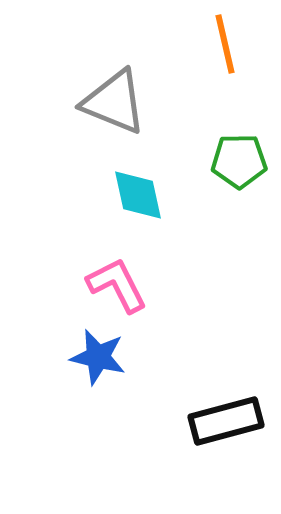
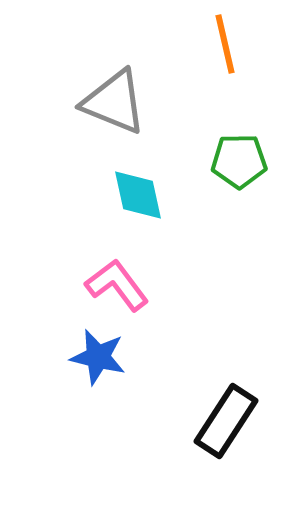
pink L-shape: rotated 10 degrees counterclockwise
black rectangle: rotated 42 degrees counterclockwise
